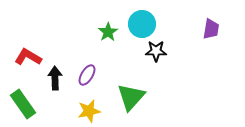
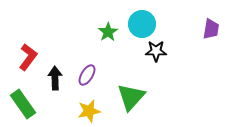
red L-shape: rotated 96 degrees clockwise
